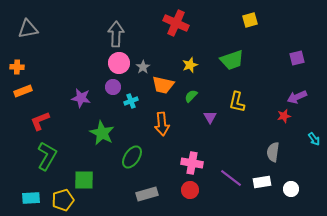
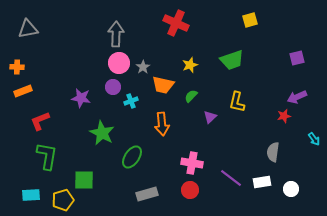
purple triangle: rotated 16 degrees clockwise
green L-shape: rotated 20 degrees counterclockwise
cyan rectangle: moved 3 px up
